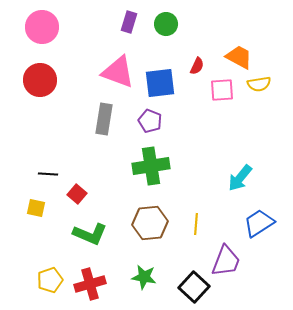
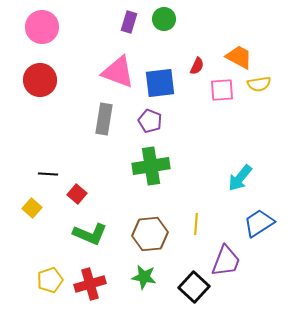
green circle: moved 2 px left, 5 px up
yellow square: moved 4 px left; rotated 30 degrees clockwise
brown hexagon: moved 11 px down
